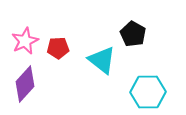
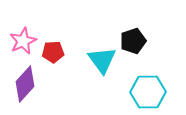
black pentagon: moved 7 px down; rotated 25 degrees clockwise
pink star: moved 2 px left
red pentagon: moved 5 px left, 4 px down
cyan triangle: rotated 16 degrees clockwise
